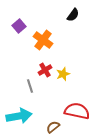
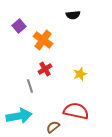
black semicircle: rotated 48 degrees clockwise
red cross: moved 1 px up
yellow star: moved 17 px right
red semicircle: moved 1 px left
